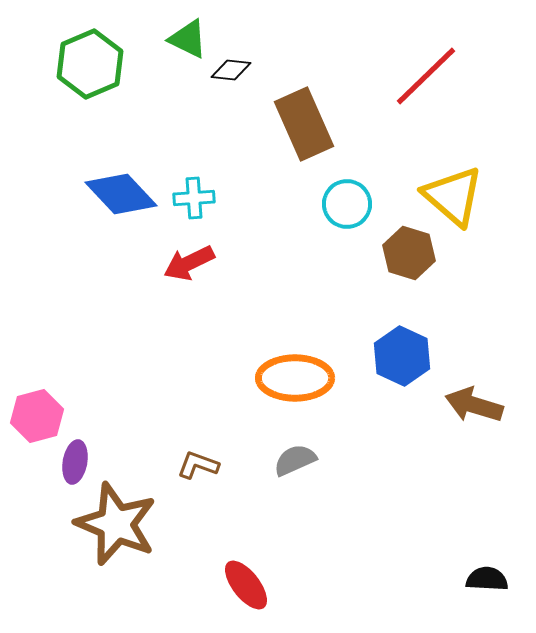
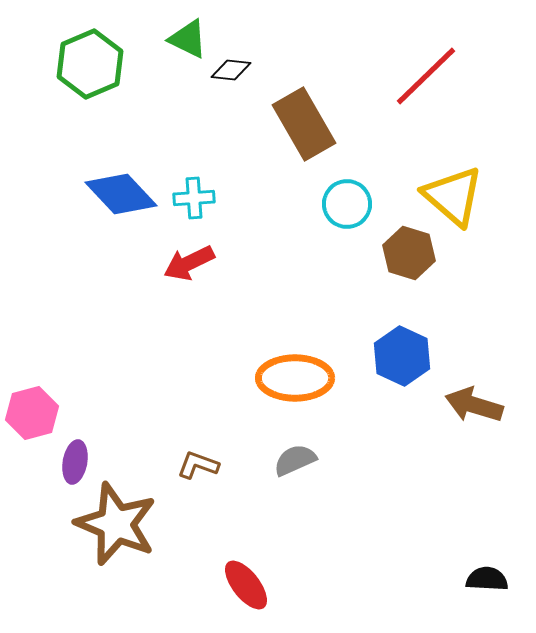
brown rectangle: rotated 6 degrees counterclockwise
pink hexagon: moved 5 px left, 3 px up
